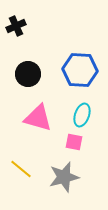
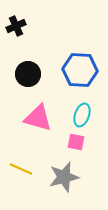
pink square: moved 2 px right
yellow line: rotated 15 degrees counterclockwise
